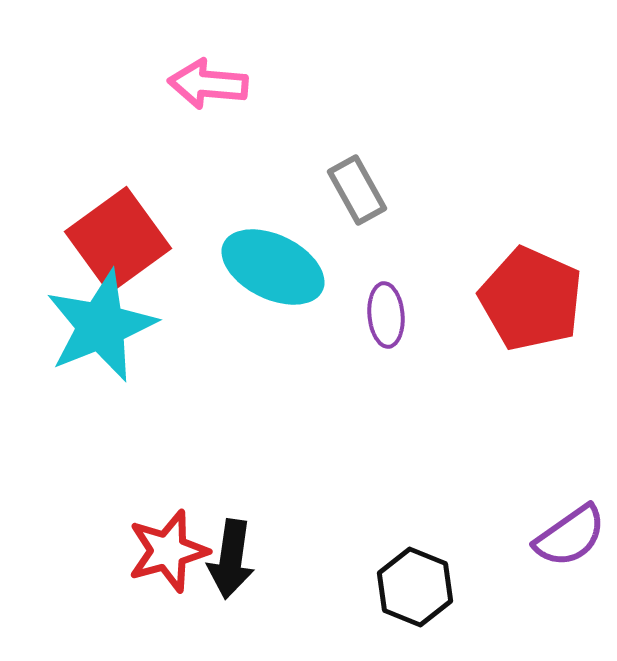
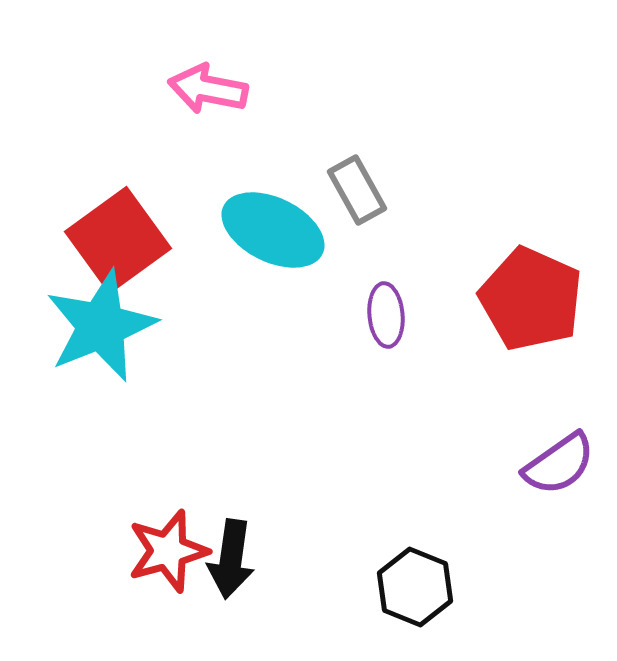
pink arrow: moved 5 px down; rotated 6 degrees clockwise
cyan ellipse: moved 37 px up
purple semicircle: moved 11 px left, 72 px up
